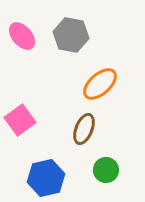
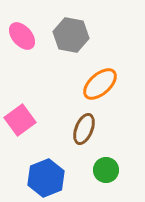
blue hexagon: rotated 9 degrees counterclockwise
